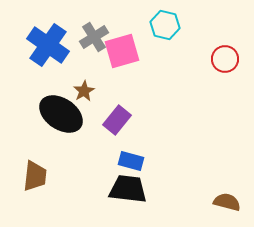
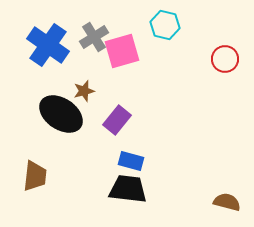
brown star: rotated 15 degrees clockwise
